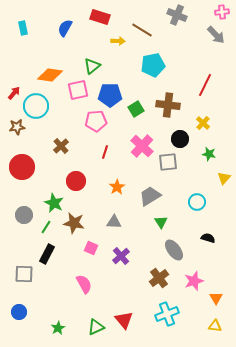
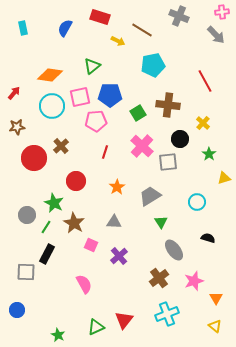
gray cross at (177, 15): moved 2 px right, 1 px down
yellow arrow at (118, 41): rotated 24 degrees clockwise
red line at (205, 85): moved 4 px up; rotated 55 degrees counterclockwise
pink square at (78, 90): moved 2 px right, 7 px down
cyan circle at (36, 106): moved 16 px right
green square at (136, 109): moved 2 px right, 4 px down
green star at (209, 154): rotated 24 degrees clockwise
red circle at (22, 167): moved 12 px right, 9 px up
yellow triangle at (224, 178): rotated 32 degrees clockwise
gray circle at (24, 215): moved 3 px right
brown star at (74, 223): rotated 20 degrees clockwise
pink square at (91, 248): moved 3 px up
purple cross at (121, 256): moved 2 px left
gray square at (24, 274): moved 2 px right, 2 px up
blue circle at (19, 312): moved 2 px left, 2 px up
red triangle at (124, 320): rotated 18 degrees clockwise
yellow triangle at (215, 326): rotated 32 degrees clockwise
green star at (58, 328): moved 7 px down; rotated 16 degrees counterclockwise
